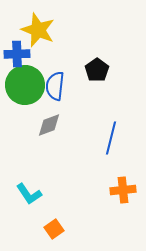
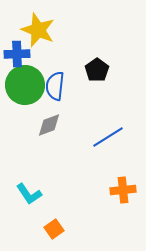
blue line: moved 3 px left, 1 px up; rotated 44 degrees clockwise
